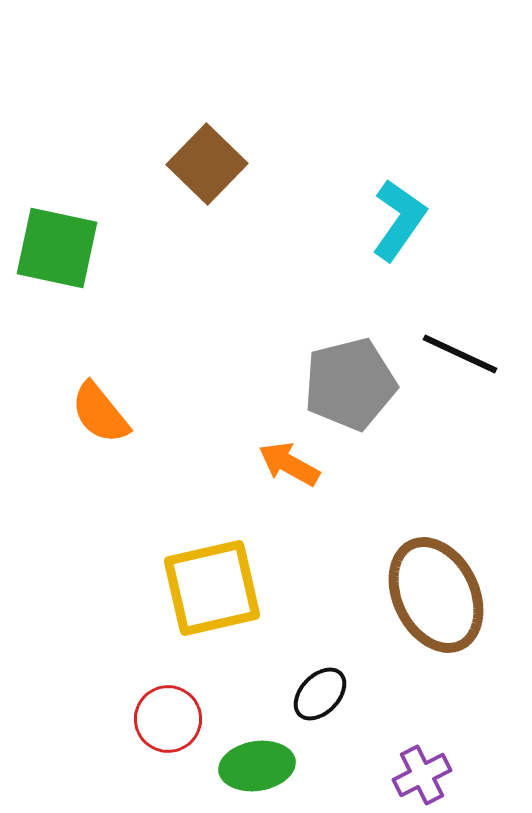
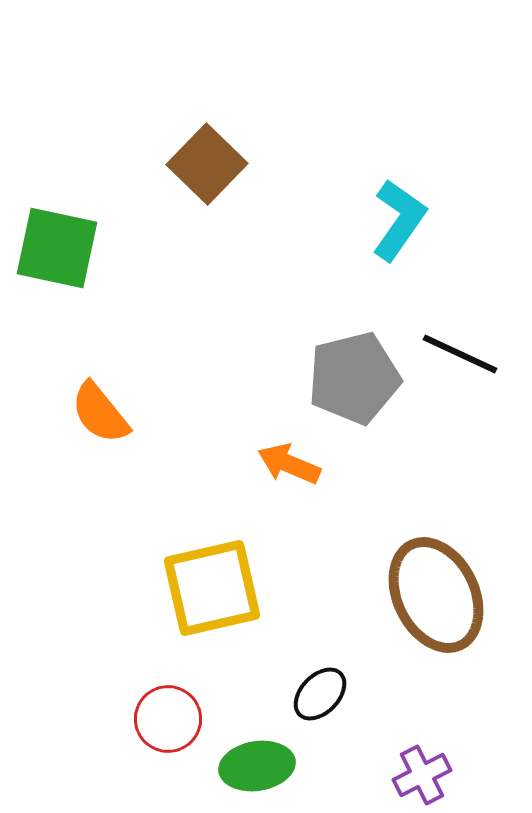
gray pentagon: moved 4 px right, 6 px up
orange arrow: rotated 6 degrees counterclockwise
